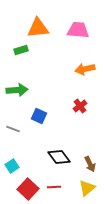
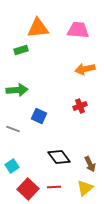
red cross: rotated 16 degrees clockwise
yellow triangle: moved 2 px left
